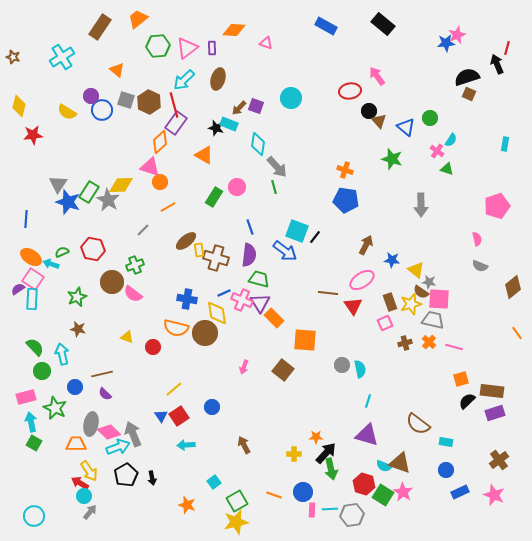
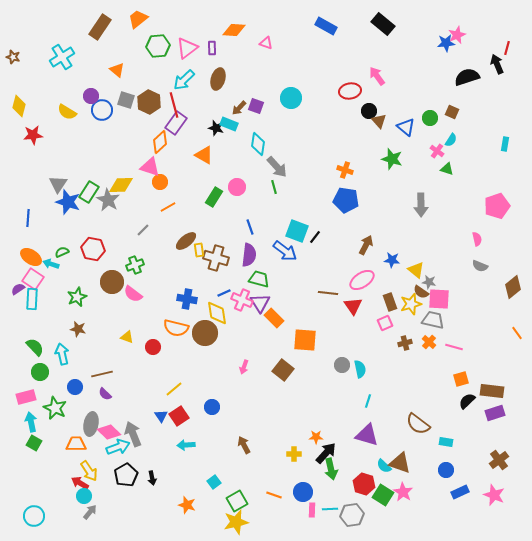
brown square at (469, 94): moved 17 px left, 18 px down
blue line at (26, 219): moved 2 px right, 1 px up
green circle at (42, 371): moved 2 px left, 1 px down
cyan semicircle at (384, 466): rotated 21 degrees clockwise
